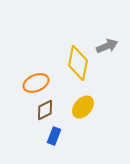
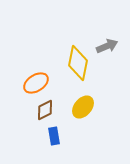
orange ellipse: rotated 10 degrees counterclockwise
blue rectangle: rotated 30 degrees counterclockwise
